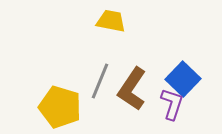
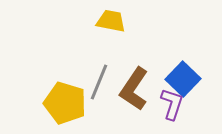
gray line: moved 1 px left, 1 px down
brown L-shape: moved 2 px right
yellow pentagon: moved 5 px right, 4 px up
